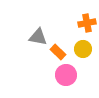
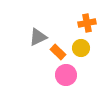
gray triangle: rotated 36 degrees counterclockwise
yellow circle: moved 2 px left, 1 px up
